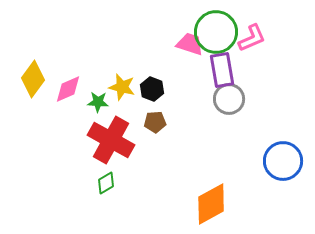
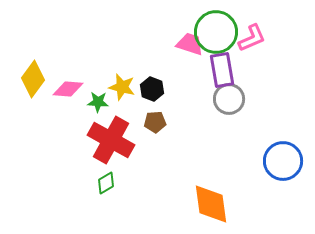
pink diamond: rotated 28 degrees clockwise
orange diamond: rotated 69 degrees counterclockwise
